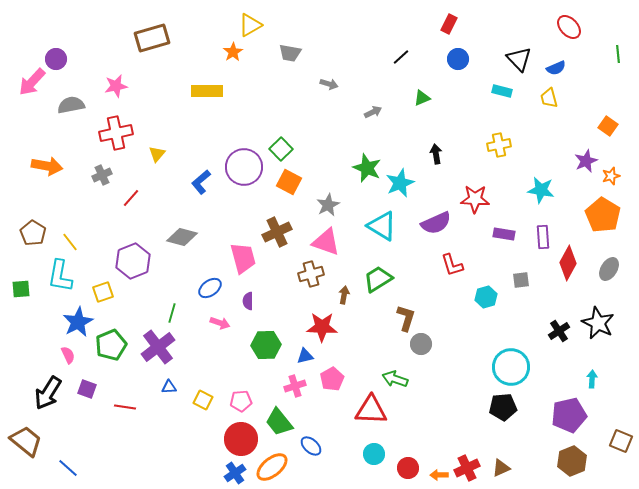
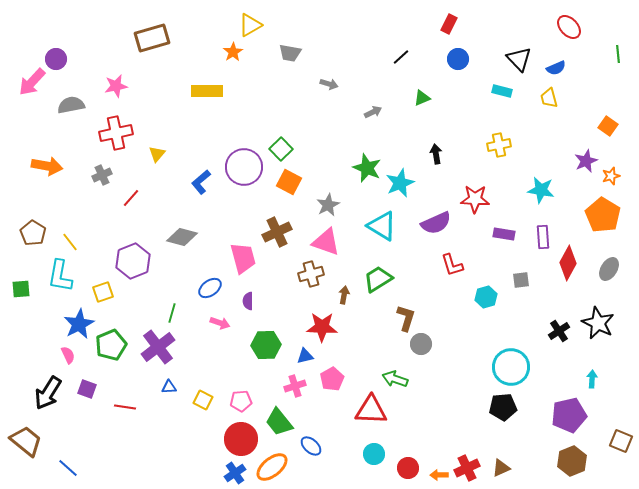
blue star at (78, 322): moved 1 px right, 2 px down
